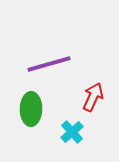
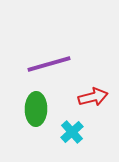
red arrow: rotated 52 degrees clockwise
green ellipse: moved 5 px right
